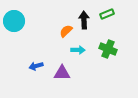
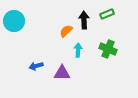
cyan arrow: rotated 88 degrees counterclockwise
